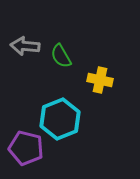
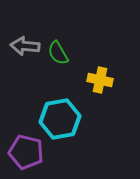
green semicircle: moved 3 px left, 3 px up
cyan hexagon: rotated 12 degrees clockwise
purple pentagon: moved 4 px down
